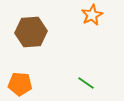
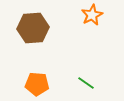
brown hexagon: moved 2 px right, 4 px up
orange pentagon: moved 17 px right
